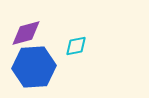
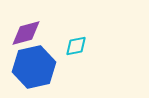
blue hexagon: rotated 9 degrees counterclockwise
